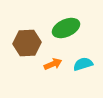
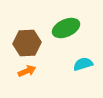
orange arrow: moved 26 px left, 7 px down
